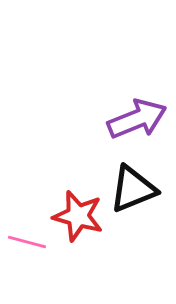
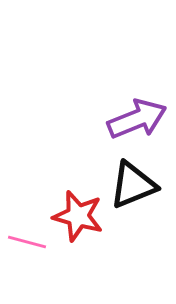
black triangle: moved 4 px up
